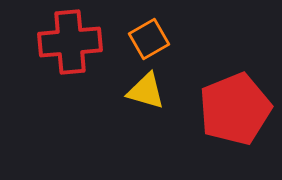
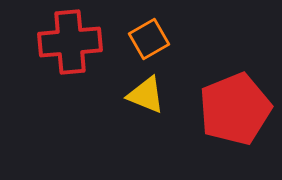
yellow triangle: moved 4 px down; rotated 6 degrees clockwise
